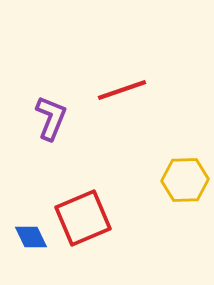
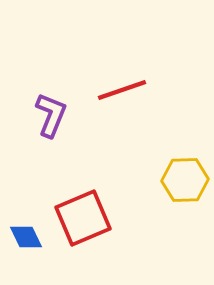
purple L-shape: moved 3 px up
blue diamond: moved 5 px left
